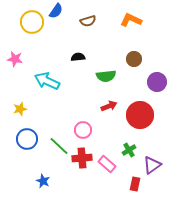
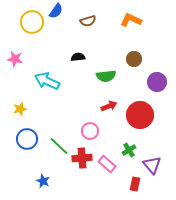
pink circle: moved 7 px right, 1 px down
purple triangle: rotated 36 degrees counterclockwise
